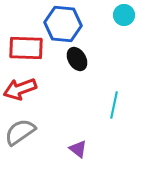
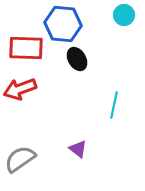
gray semicircle: moved 27 px down
